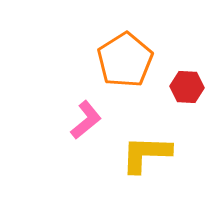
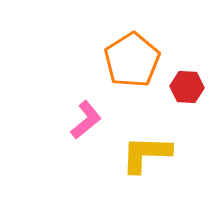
orange pentagon: moved 7 px right
